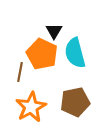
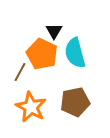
brown line: rotated 18 degrees clockwise
orange star: rotated 16 degrees counterclockwise
